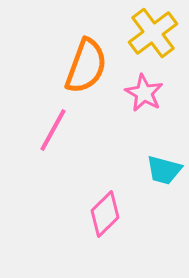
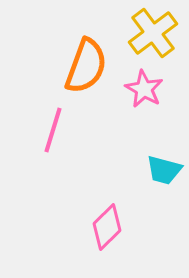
pink star: moved 4 px up
pink line: rotated 12 degrees counterclockwise
pink diamond: moved 2 px right, 13 px down
